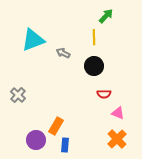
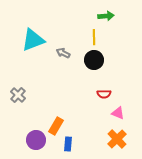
green arrow: rotated 42 degrees clockwise
black circle: moved 6 px up
blue rectangle: moved 3 px right, 1 px up
